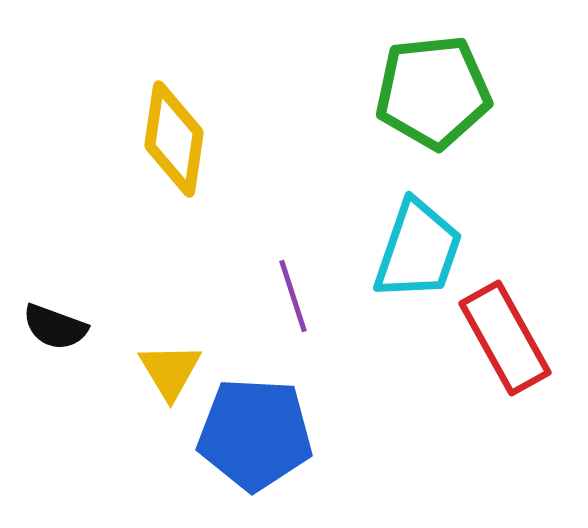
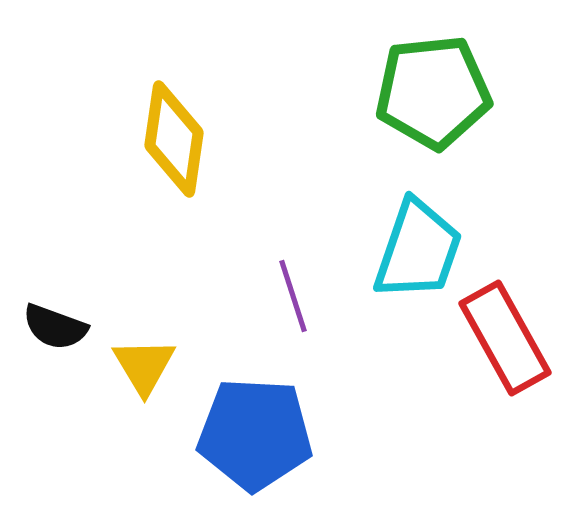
yellow triangle: moved 26 px left, 5 px up
